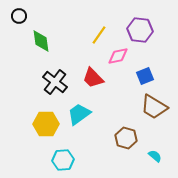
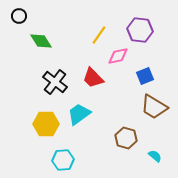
green diamond: rotated 25 degrees counterclockwise
